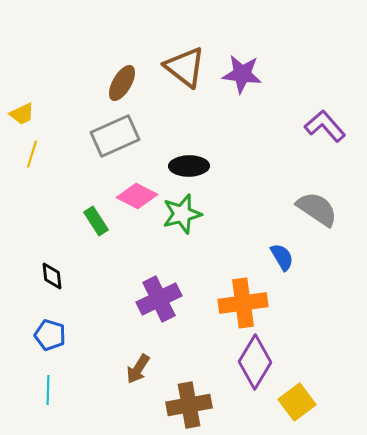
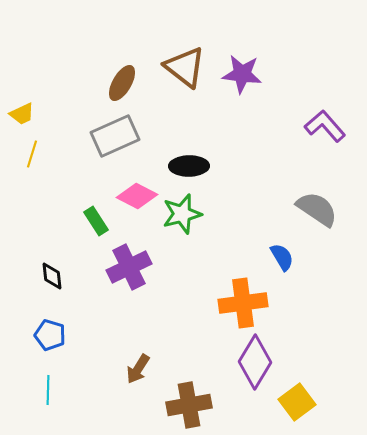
purple cross: moved 30 px left, 32 px up
